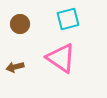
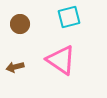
cyan square: moved 1 px right, 2 px up
pink triangle: moved 2 px down
